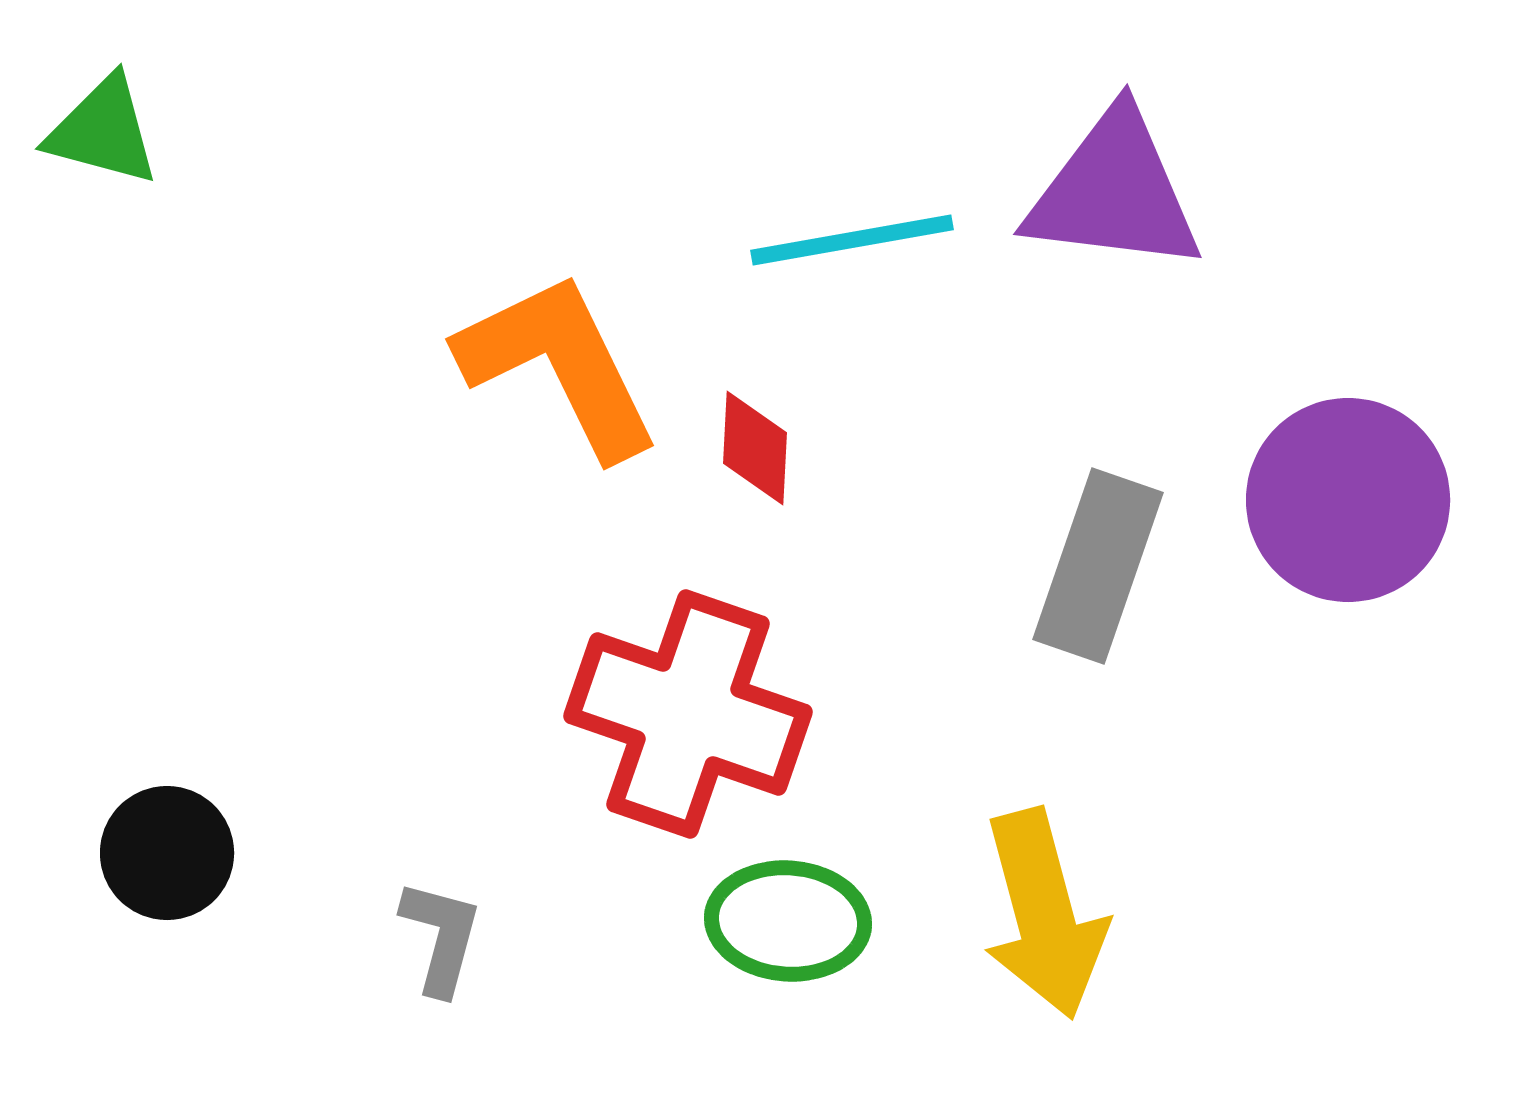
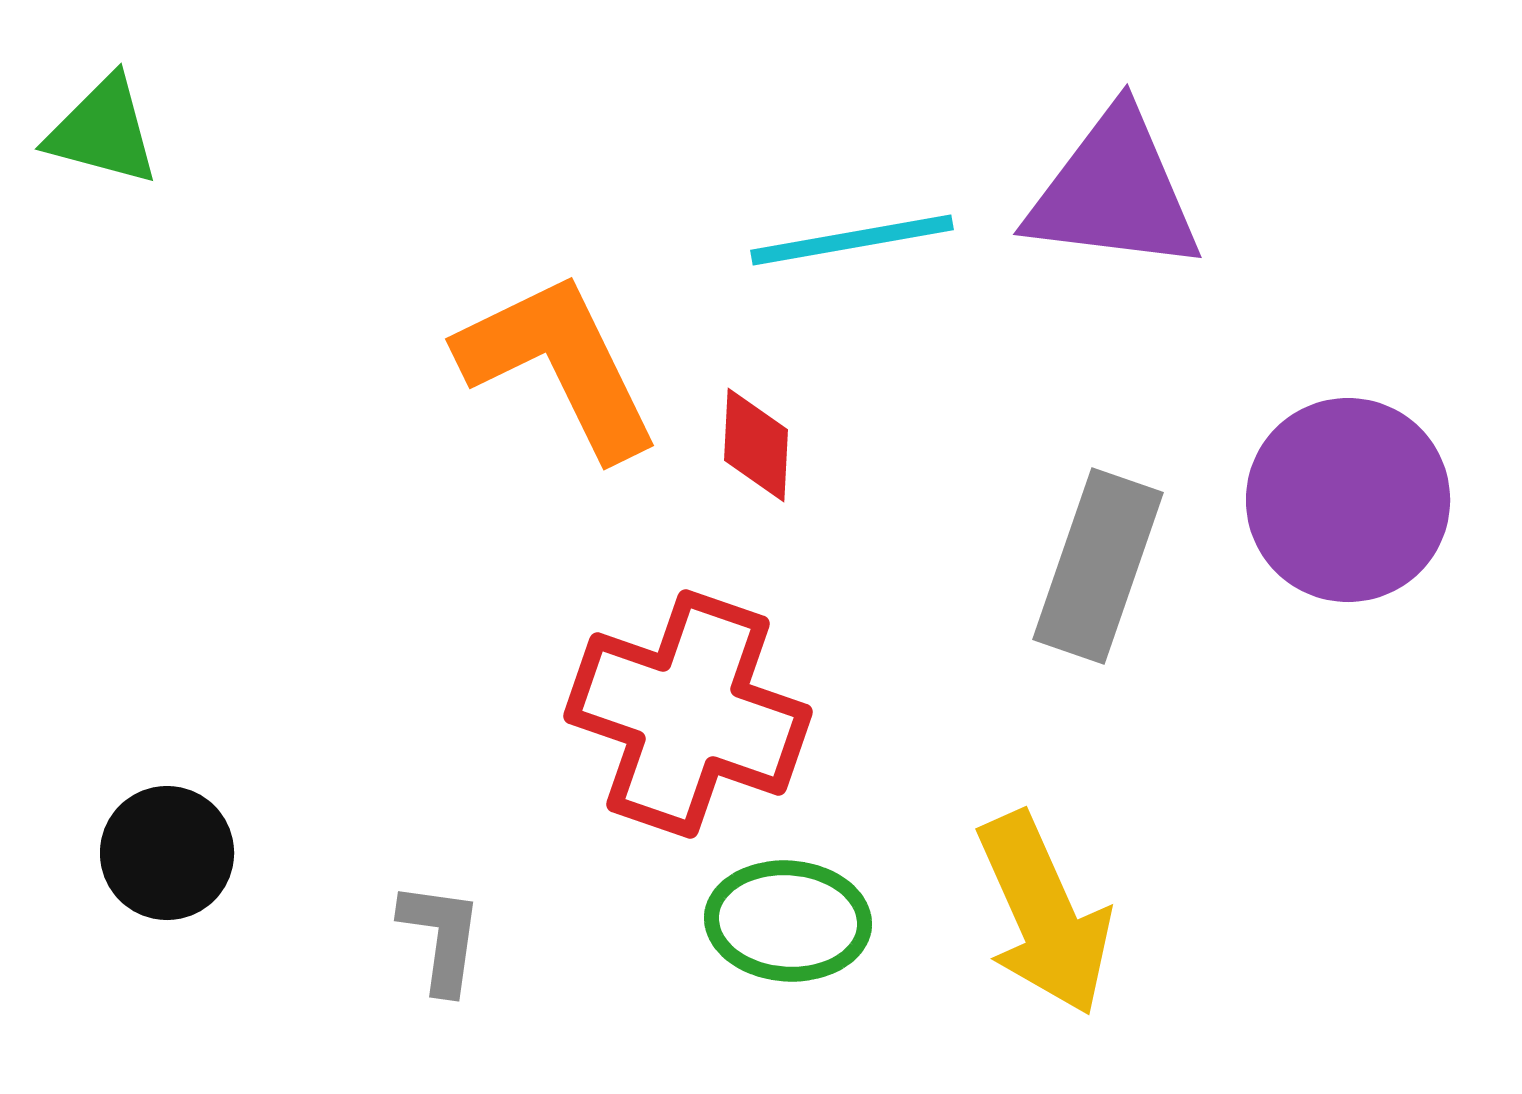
red diamond: moved 1 px right, 3 px up
yellow arrow: rotated 9 degrees counterclockwise
gray L-shape: rotated 7 degrees counterclockwise
